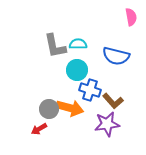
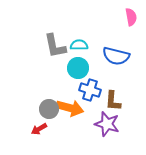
cyan semicircle: moved 1 px right, 1 px down
cyan circle: moved 1 px right, 2 px up
brown L-shape: rotated 45 degrees clockwise
purple star: rotated 25 degrees clockwise
